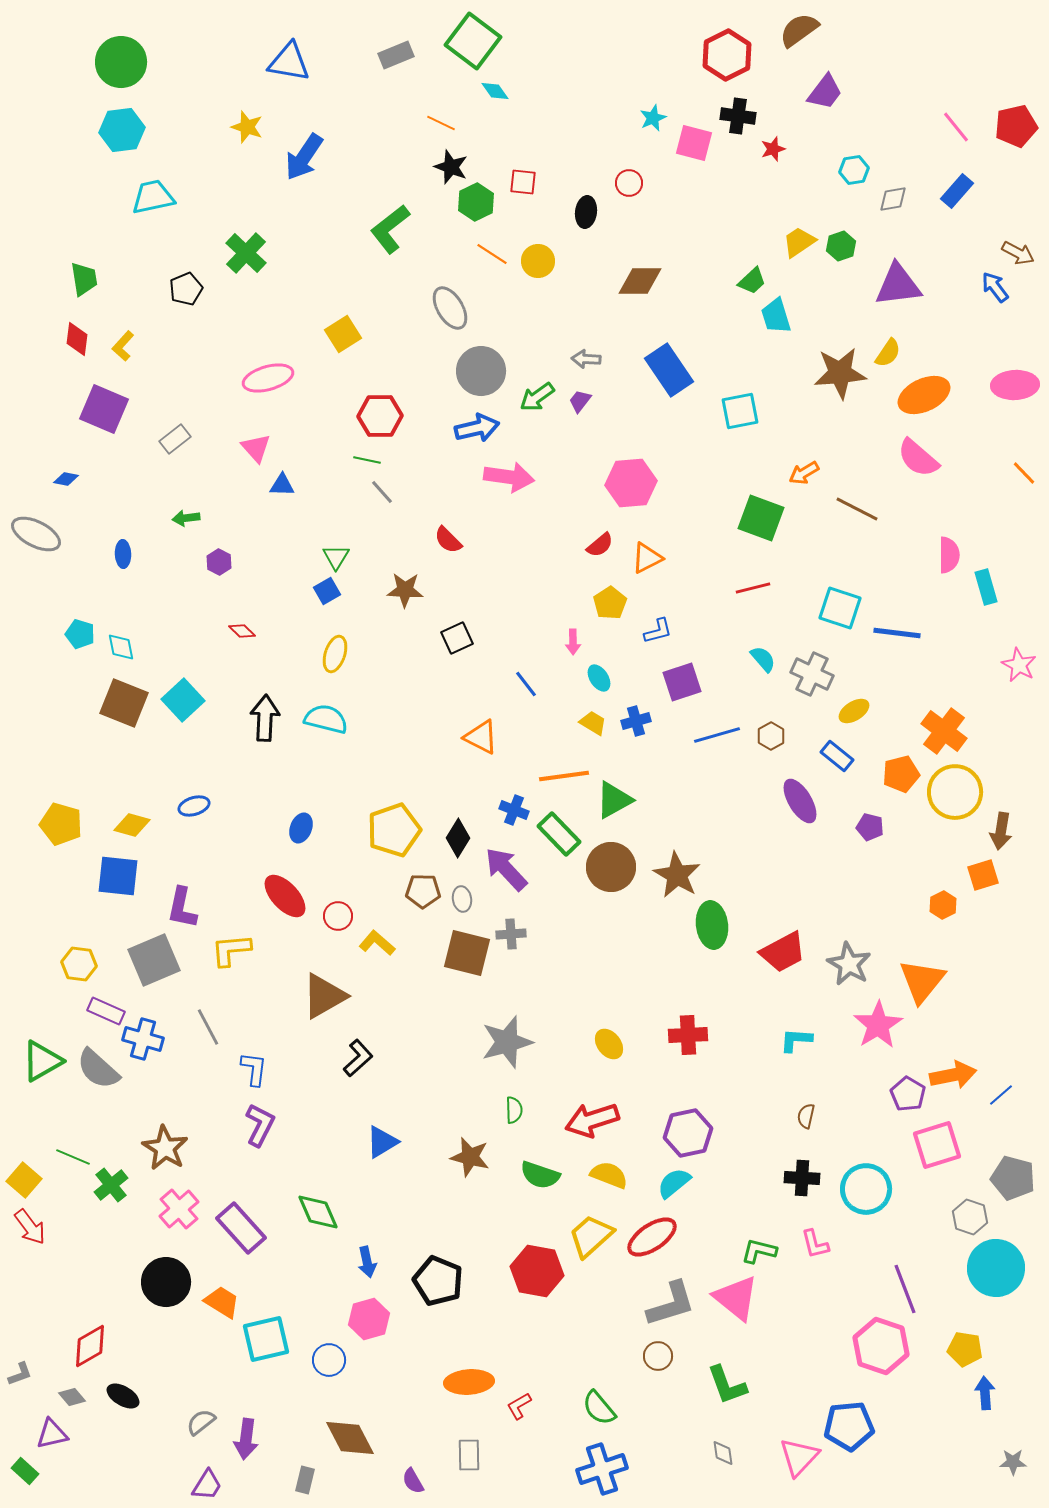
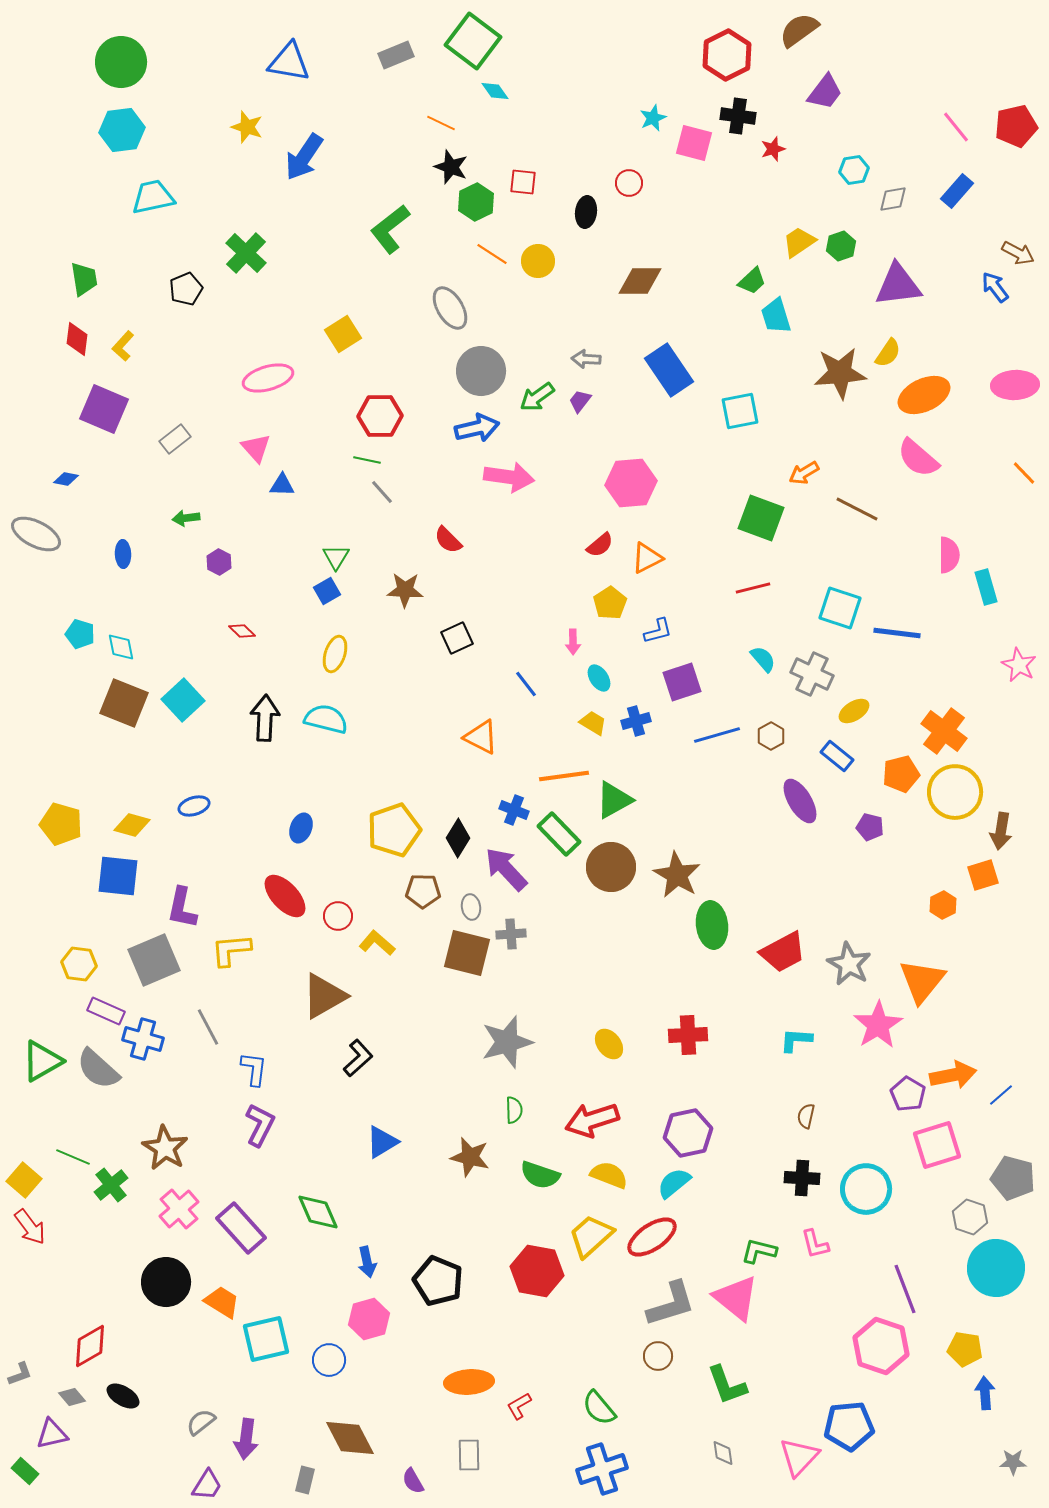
gray ellipse at (462, 899): moved 9 px right, 8 px down
